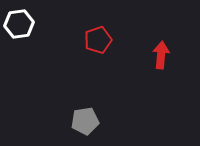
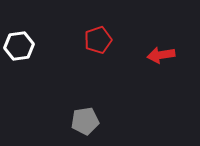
white hexagon: moved 22 px down
red arrow: rotated 104 degrees counterclockwise
